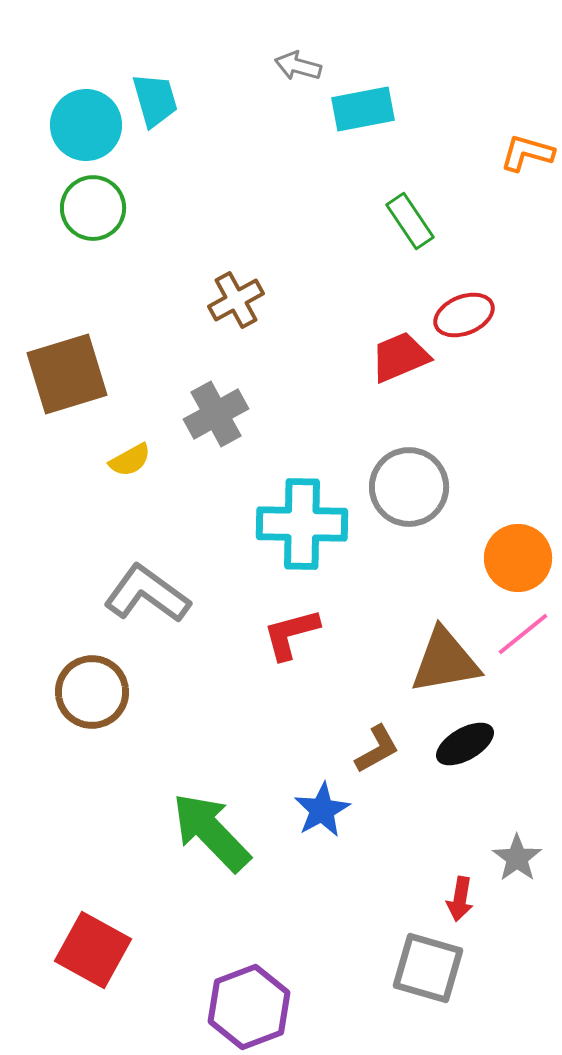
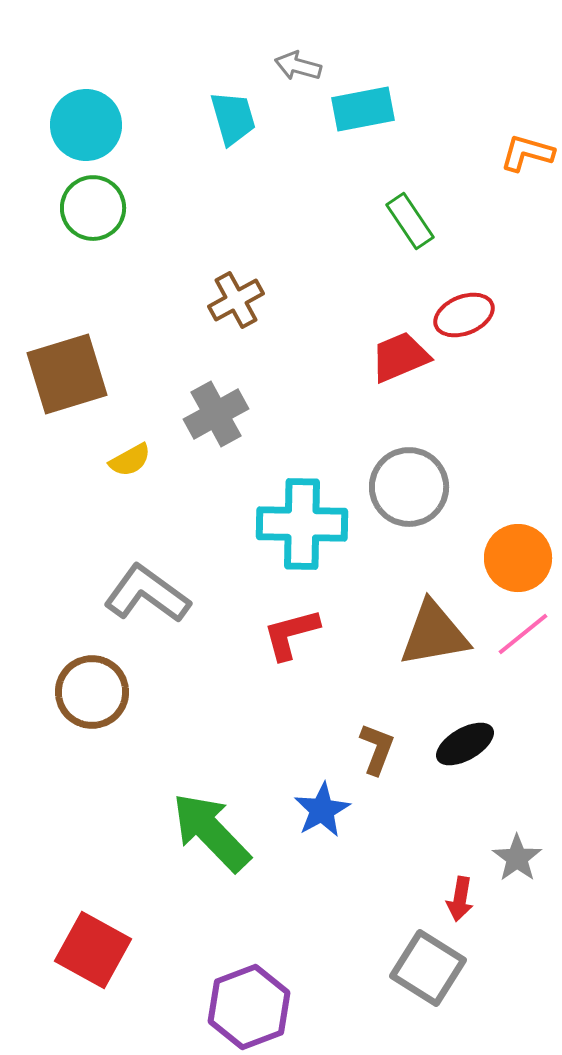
cyan trapezoid: moved 78 px right, 18 px down
brown triangle: moved 11 px left, 27 px up
brown L-shape: rotated 40 degrees counterclockwise
gray square: rotated 16 degrees clockwise
